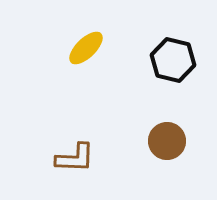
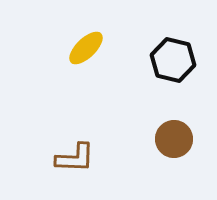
brown circle: moved 7 px right, 2 px up
